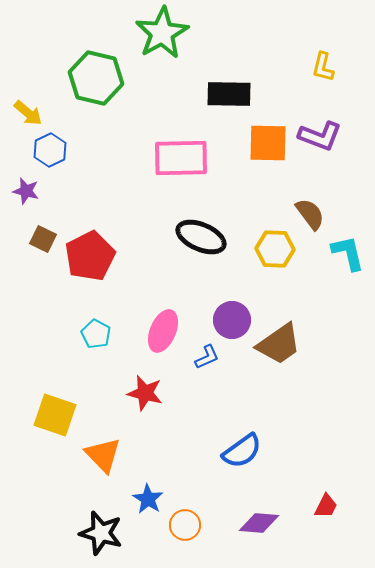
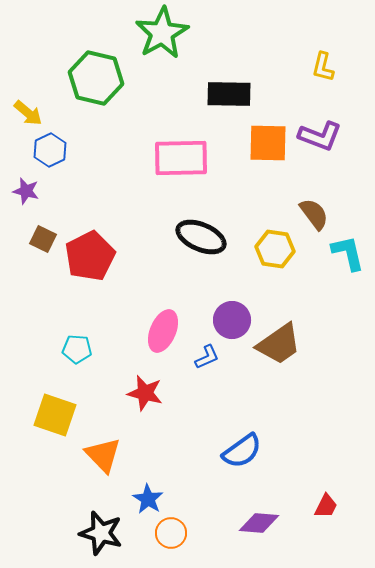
brown semicircle: moved 4 px right
yellow hexagon: rotated 6 degrees clockwise
cyan pentagon: moved 19 px left, 15 px down; rotated 24 degrees counterclockwise
orange circle: moved 14 px left, 8 px down
